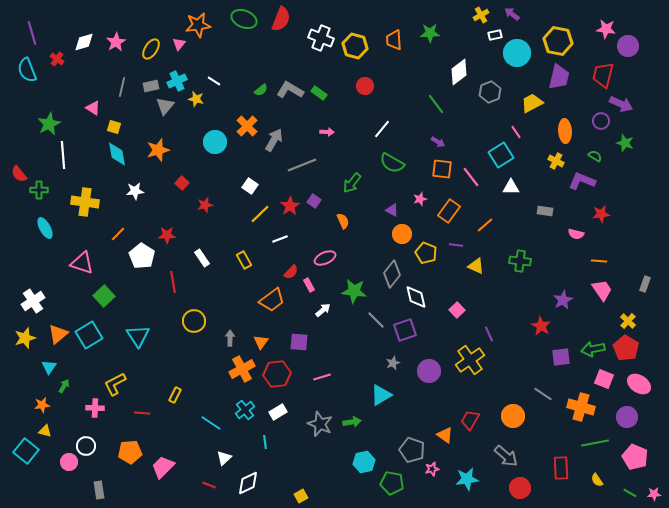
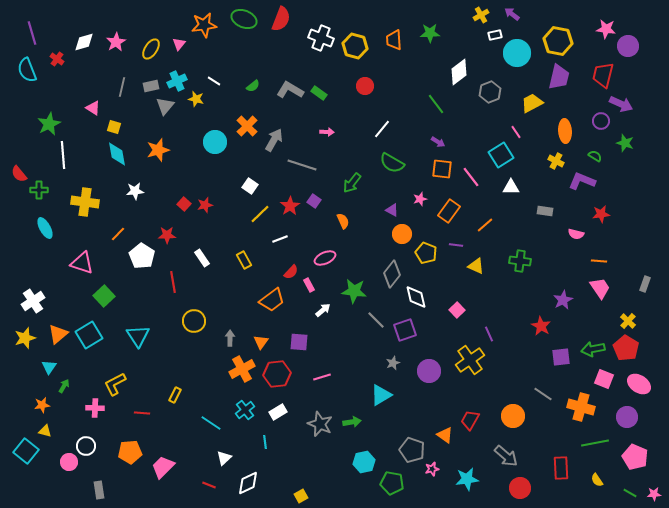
orange star at (198, 25): moved 6 px right
green semicircle at (261, 90): moved 8 px left, 4 px up
gray line at (302, 165): rotated 40 degrees clockwise
red square at (182, 183): moved 2 px right, 21 px down
pink trapezoid at (602, 290): moved 2 px left, 2 px up
